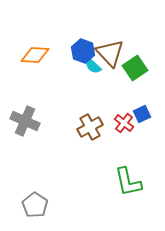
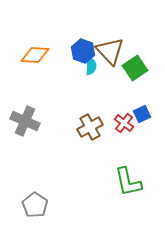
brown triangle: moved 2 px up
cyan semicircle: moved 2 px left; rotated 132 degrees counterclockwise
